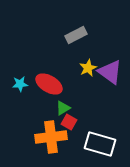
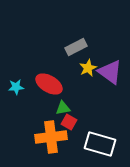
gray rectangle: moved 12 px down
cyan star: moved 4 px left, 3 px down
green triangle: rotated 21 degrees clockwise
